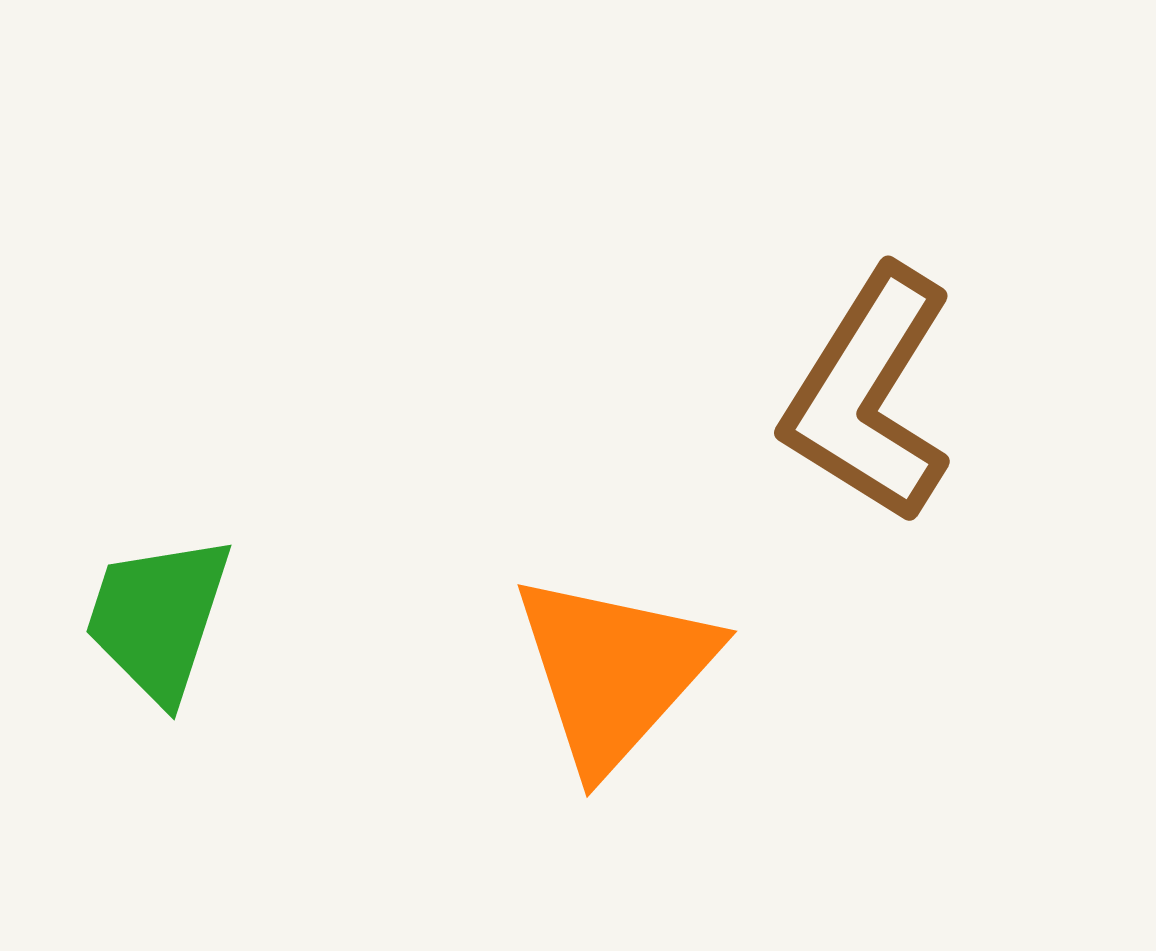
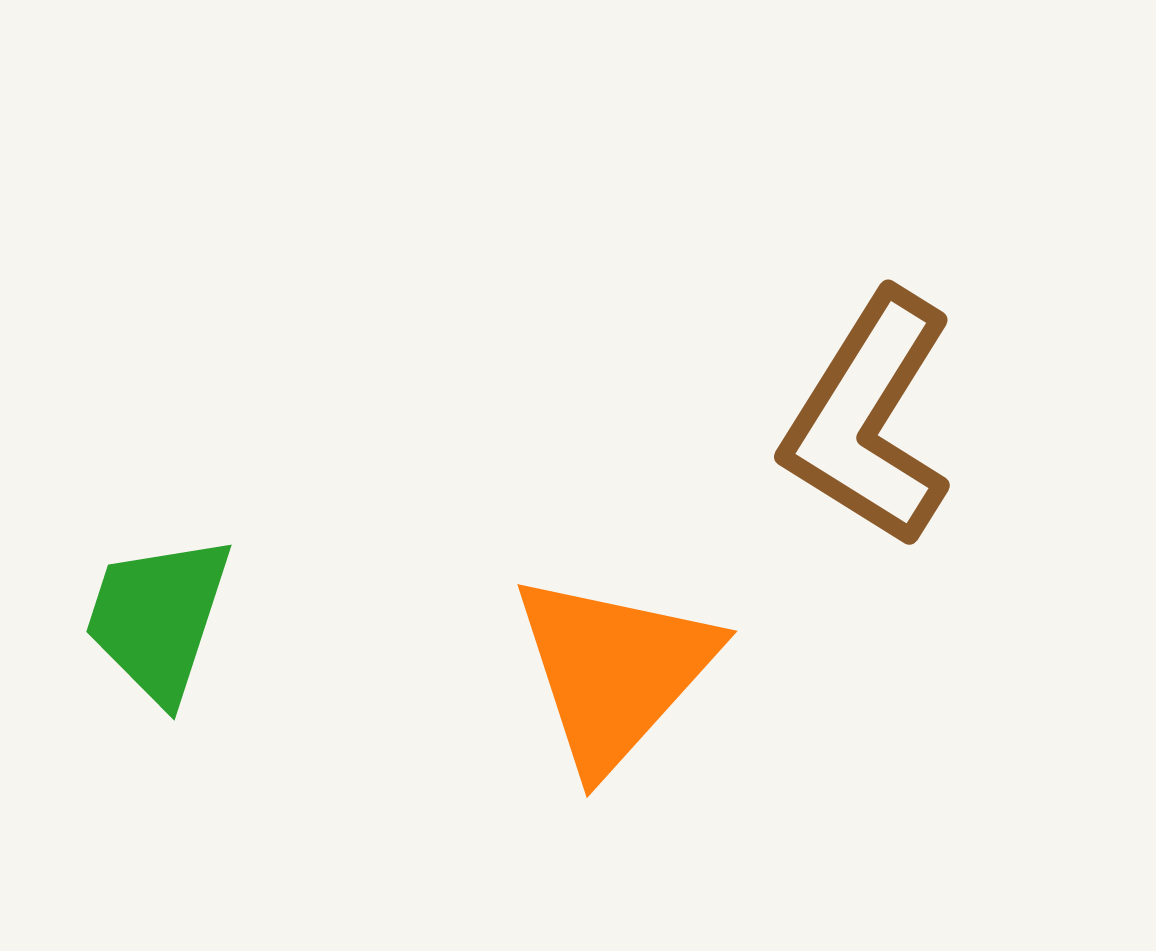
brown L-shape: moved 24 px down
